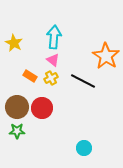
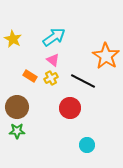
cyan arrow: rotated 50 degrees clockwise
yellow star: moved 1 px left, 4 px up
red circle: moved 28 px right
cyan circle: moved 3 px right, 3 px up
